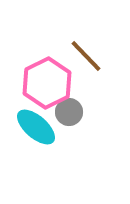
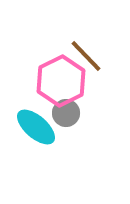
pink hexagon: moved 14 px right, 2 px up
gray circle: moved 3 px left, 1 px down
